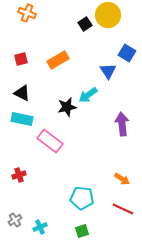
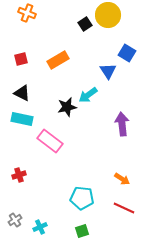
red line: moved 1 px right, 1 px up
